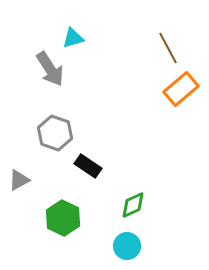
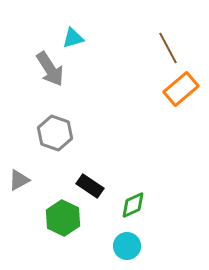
black rectangle: moved 2 px right, 20 px down
